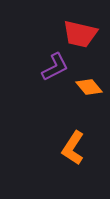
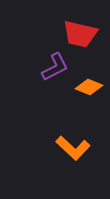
orange diamond: rotated 28 degrees counterclockwise
orange L-shape: rotated 80 degrees counterclockwise
